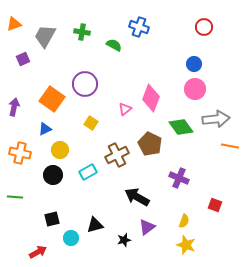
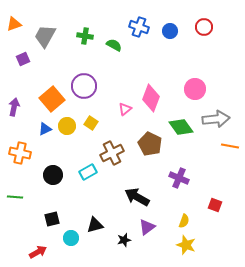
green cross: moved 3 px right, 4 px down
blue circle: moved 24 px left, 33 px up
purple circle: moved 1 px left, 2 px down
orange square: rotated 15 degrees clockwise
yellow circle: moved 7 px right, 24 px up
brown cross: moved 5 px left, 2 px up
